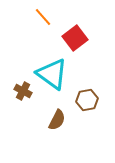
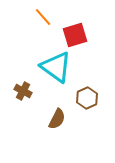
red square: moved 3 px up; rotated 20 degrees clockwise
cyan triangle: moved 4 px right, 7 px up
brown hexagon: moved 2 px up; rotated 15 degrees counterclockwise
brown semicircle: moved 1 px up
